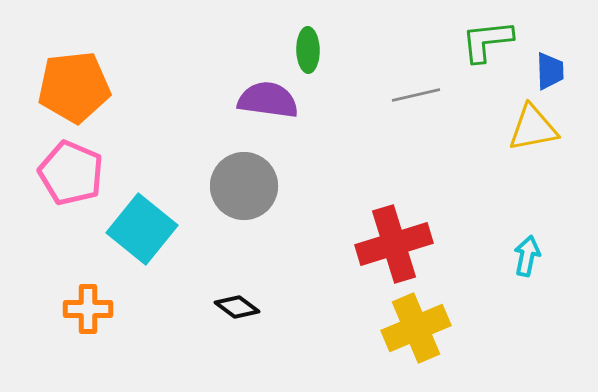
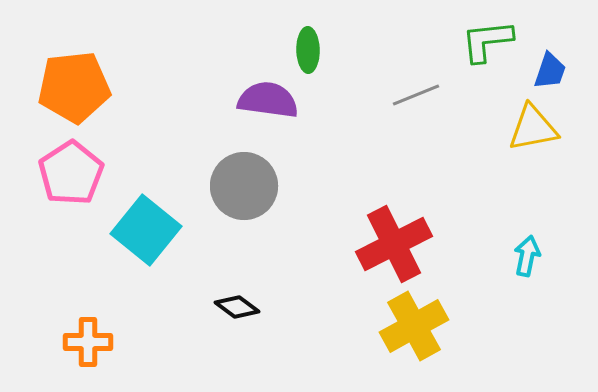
blue trapezoid: rotated 21 degrees clockwise
gray line: rotated 9 degrees counterclockwise
pink pentagon: rotated 16 degrees clockwise
cyan square: moved 4 px right, 1 px down
red cross: rotated 10 degrees counterclockwise
orange cross: moved 33 px down
yellow cross: moved 2 px left, 2 px up; rotated 6 degrees counterclockwise
